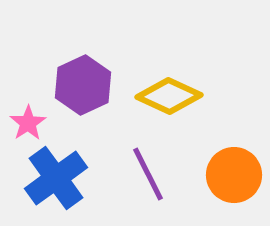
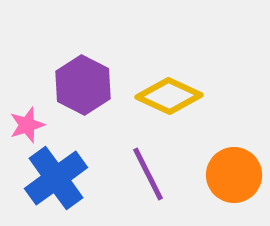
purple hexagon: rotated 8 degrees counterclockwise
pink star: moved 1 px left, 2 px down; rotated 15 degrees clockwise
